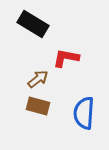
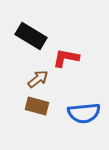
black rectangle: moved 2 px left, 12 px down
brown rectangle: moved 1 px left
blue semicircle: rotated 100 degrees counterclockwise
